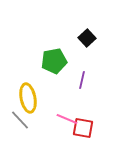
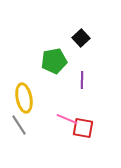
black square: moved 6 px left
purple line: rotated 12 degrees counterclockwise
yellow ellipse: moved 4 px left
gray line: moved 1 px left, 5 px down; rotated 10 degrees clockwise
